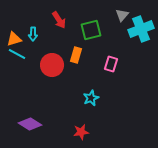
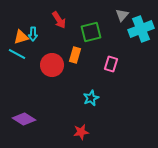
green square: moved 2 px down
orange triangle: moved 7 px right, 2 px up
orange rectangle: moved 1 px left
purple diamond: moved 6 px left, 5 px up
